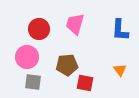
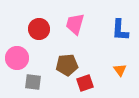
pink circle: moved 10 px left, 1 px down
red square: rotated 30 degrees counterclockwise
